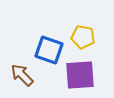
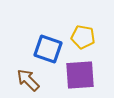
blue square: moved 1 px left, 1 px up
brown arrow: moved 6 px right, 5 px down
